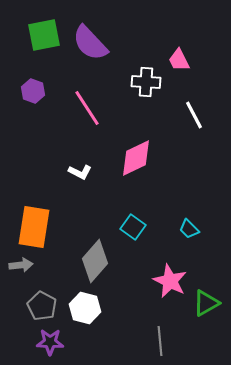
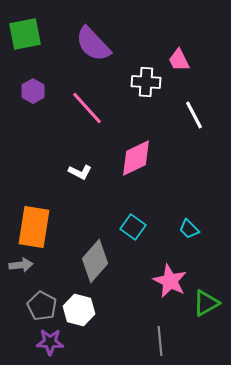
green square: moved 19 px left, 1 px up
purple semicircle: moved 3 px right, 1 px down
purple hexagon: rotated 10 degrees clockwise
pink line: rotated 9 degrees counterclockwise
white hexagon: moved 6 px left, 2 px down
